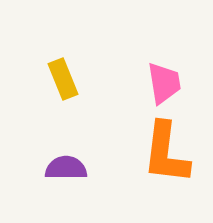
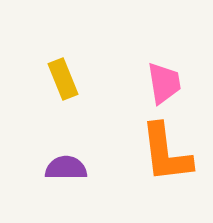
orange L-shape: rotated 14 degrees counterclockwise
